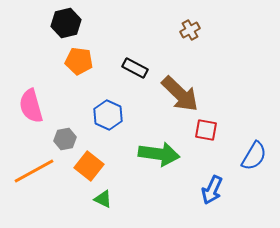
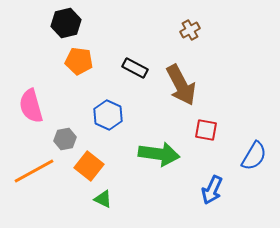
brown arrow: moved 1 px right, 9 px up; rotated 18 degrees clockwise
